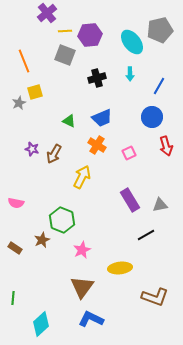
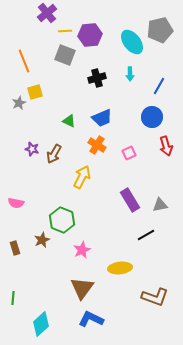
brown rectangle: rotated 40 degrees clockwise
brown triangle: moved 1 px down
